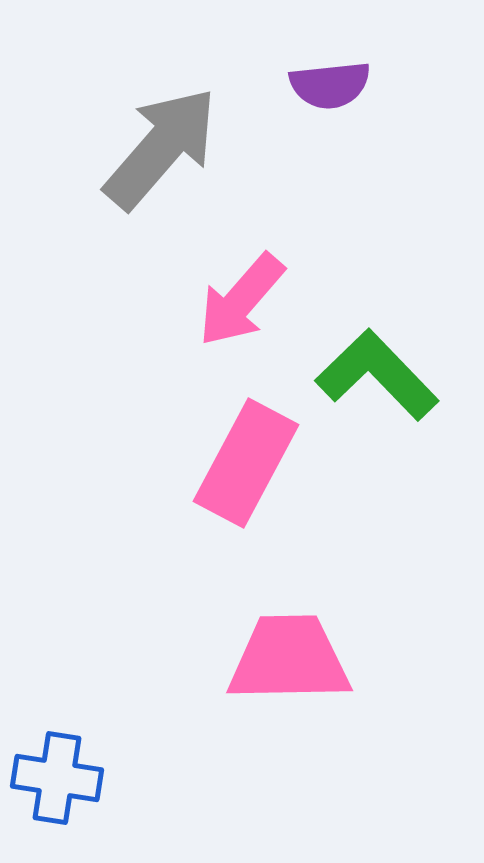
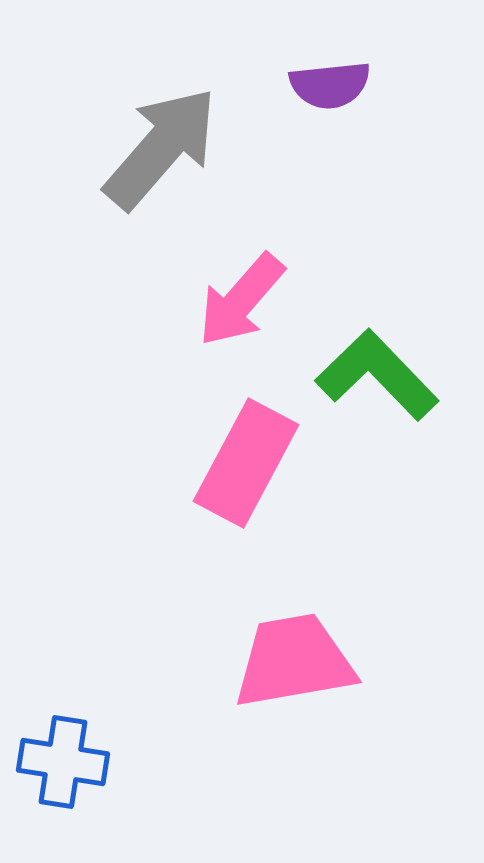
pink trapezoid: moved 5 px right, 2 px down; rotated 9 degrees counterclockwise
blue cross: moved 6 px right, 16 px up
